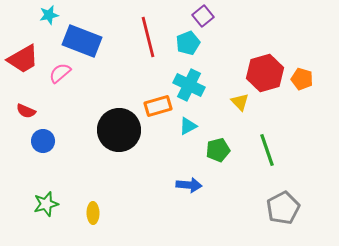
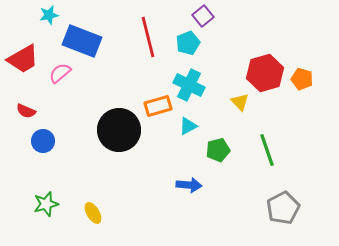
yellow ellipse: rotated 30 degrees counterclockwise
